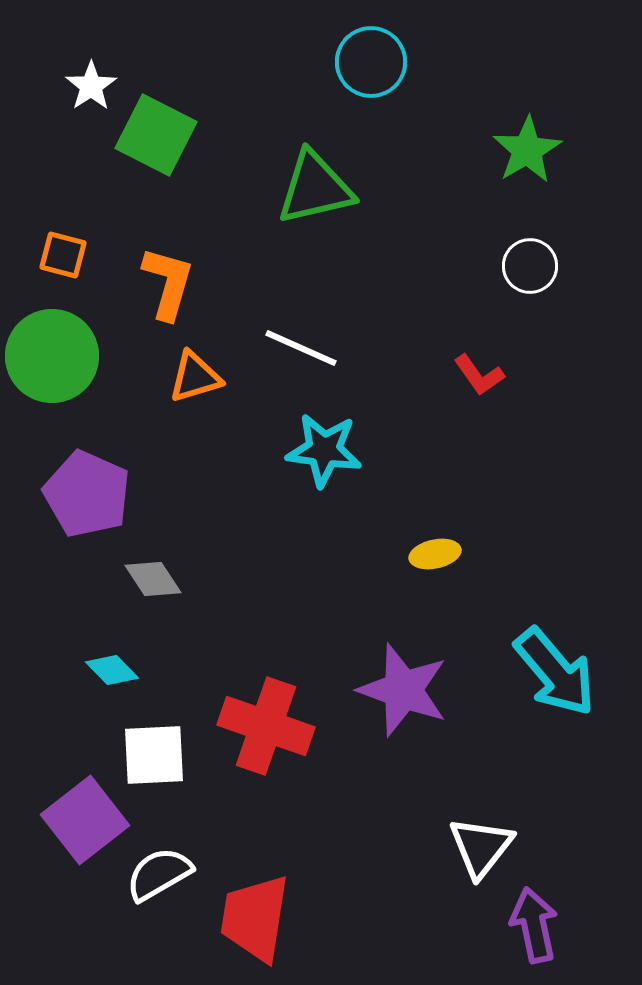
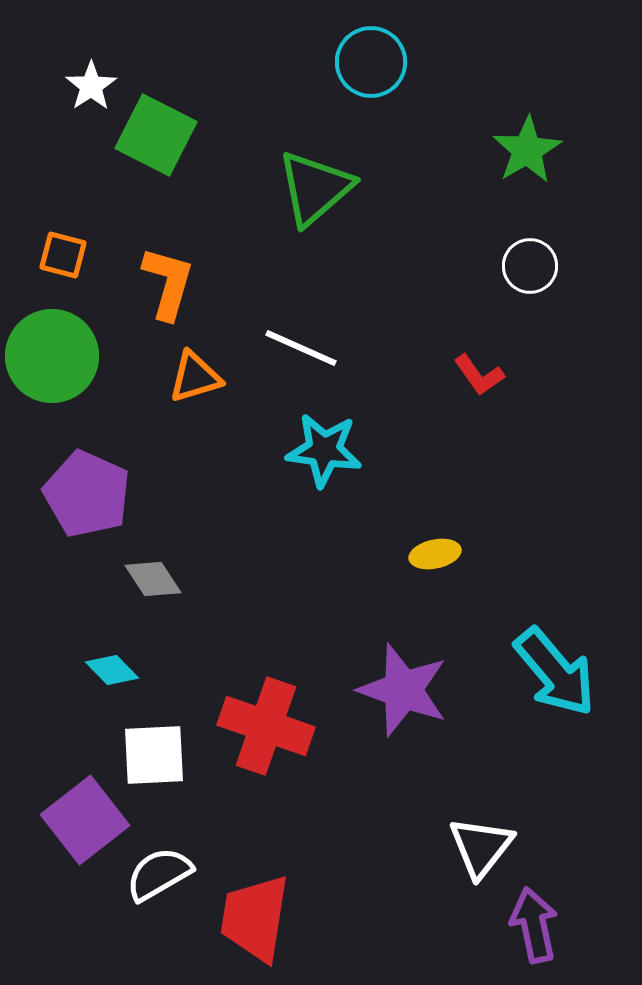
green triangle: rotated 28 degrees counterclockwise
